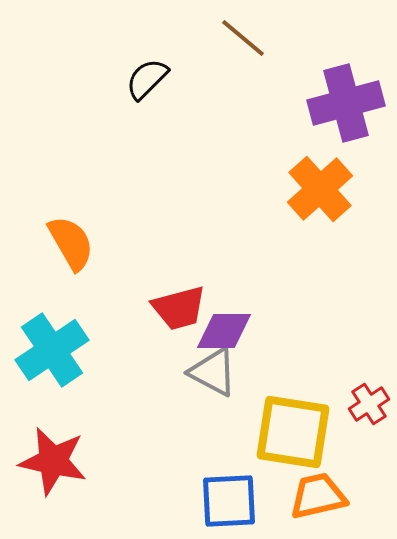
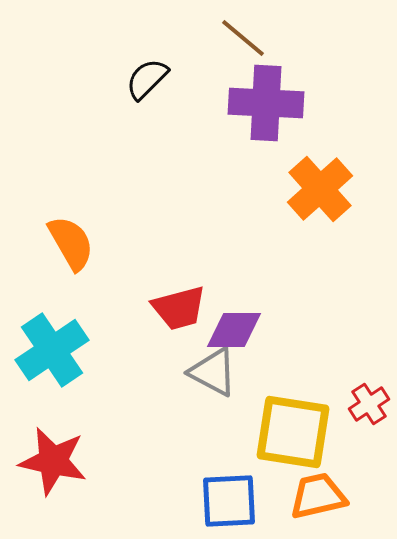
purple cross: moved 80 px left; rotated 18 degrees clockwise
purple diamond: moved 10 px right, 1 px up
